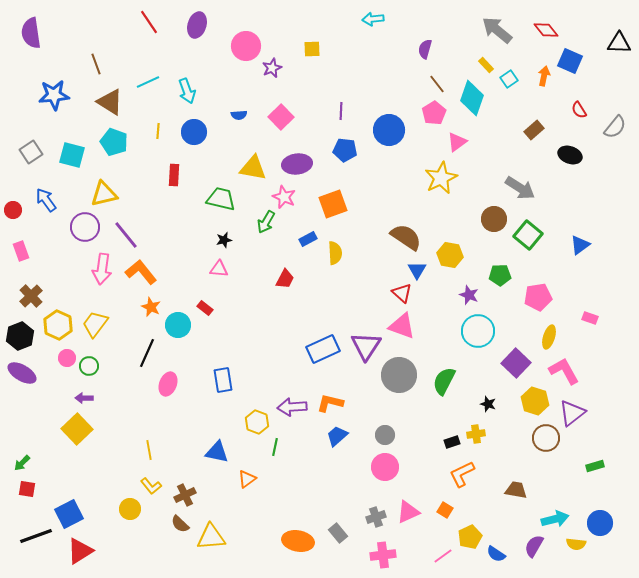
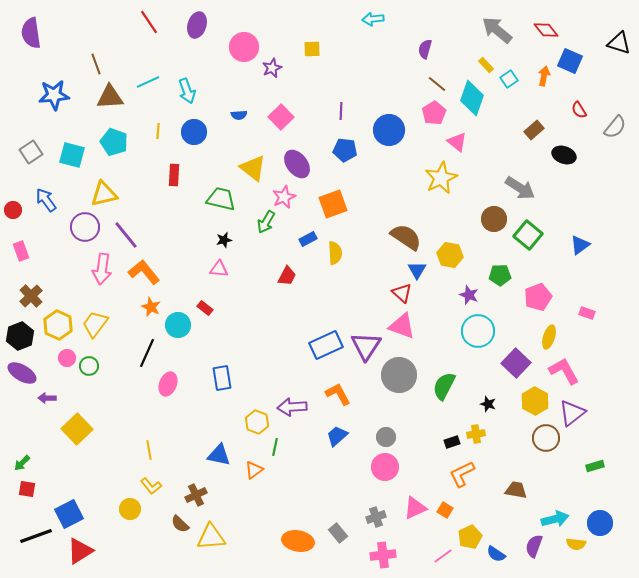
black triangle at (619, 43): rotated 15 degrees clockwise
pink circle at (246, 46): moved 2 px left, 1 px down
brown line at (437, 84): rotated 12 degrees counterclockwise
brown triangle at (110, 102): moved 5 px up; rotated 36 degrees counterclockwise
pink triangle at (457, 142): rotated 45 degrees counterclockwise
black ellipse at (570, 155): moved 6 px left
purple ellipse at (297, 164): rotated 60 degrees clockwise
yellow triangle at (253, 168): rotated 28 degrees clockwise
pink star at (284, 197): rotated 25 degrees clockwise
orange L-shape at (141, 272): moved 3 px right
red trapezoid at (285, 279): moved 2 px right, 3 px up
pink pentagon at (538, 297): rotated 12 degrees counterclockwise
pink rectangle at (590, 318): moved 3 px left, 5 px up
blue rectangle at (323, 349): moved 3 px right, 4 px up
blue rectangle at (223, 380): moved 1 px left, 2 px up
green semicircle at (444, 381): moved 5 px down
purple arrow at (84, 398): moved 37 px left
yellow hexagon at (535, 401): rotated 12 degrees clockwise
orange L-shape at (330, 403): moved 8 px right, 9 px up; rotated 48 degrees clockwise
gray circle at (385, 435): moved 1 px right, 2 px down
blue triangle at (217, 452): moved 2 px right, 3 px down
orange triangle at (247, 479): moved 7 px right, 9 px up
brown cross at (185, 495): moved 11 px right
pink triangle at (408, 512): moved 7 px right, 4 px up
purple semicircle at (534, 546): rotated 10 degrees counterclockwise
